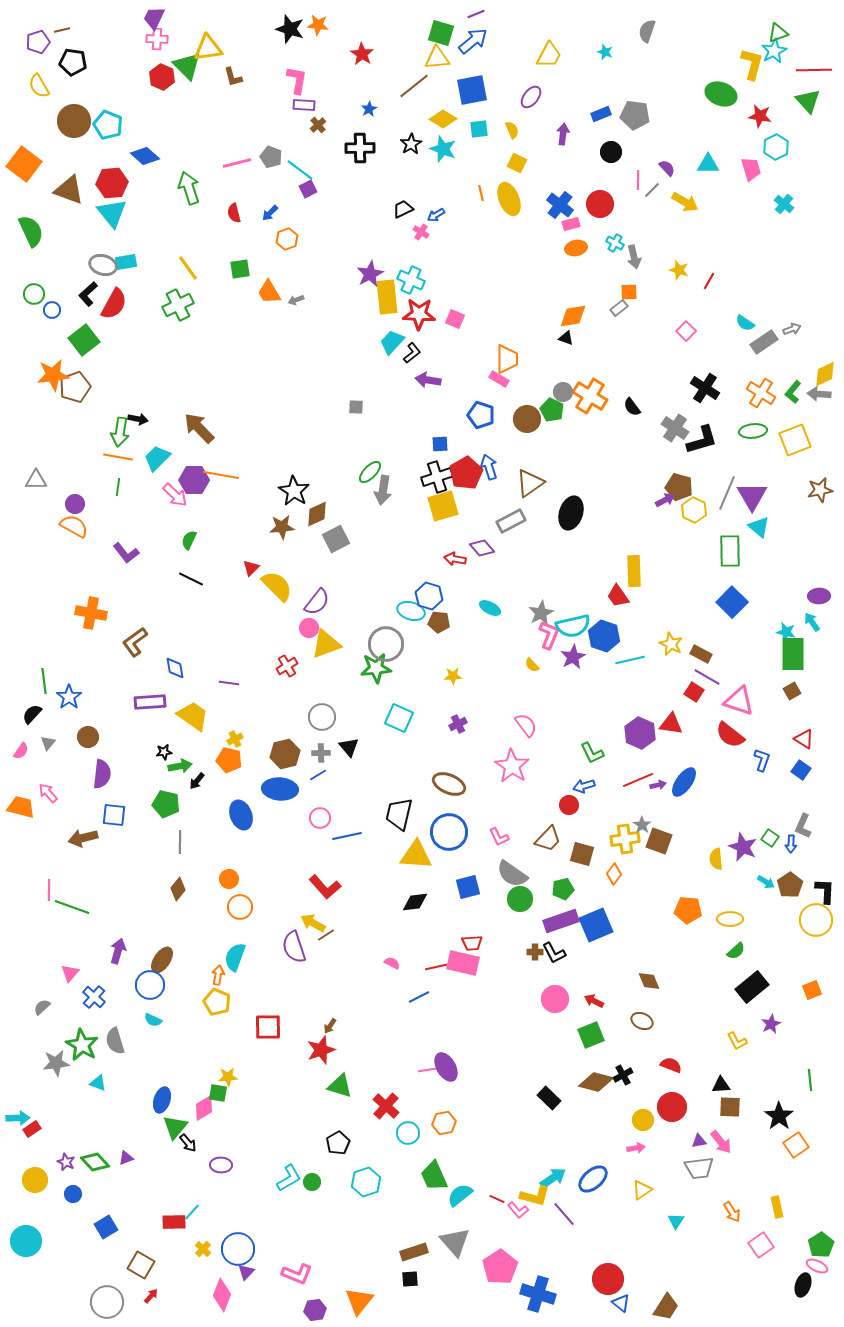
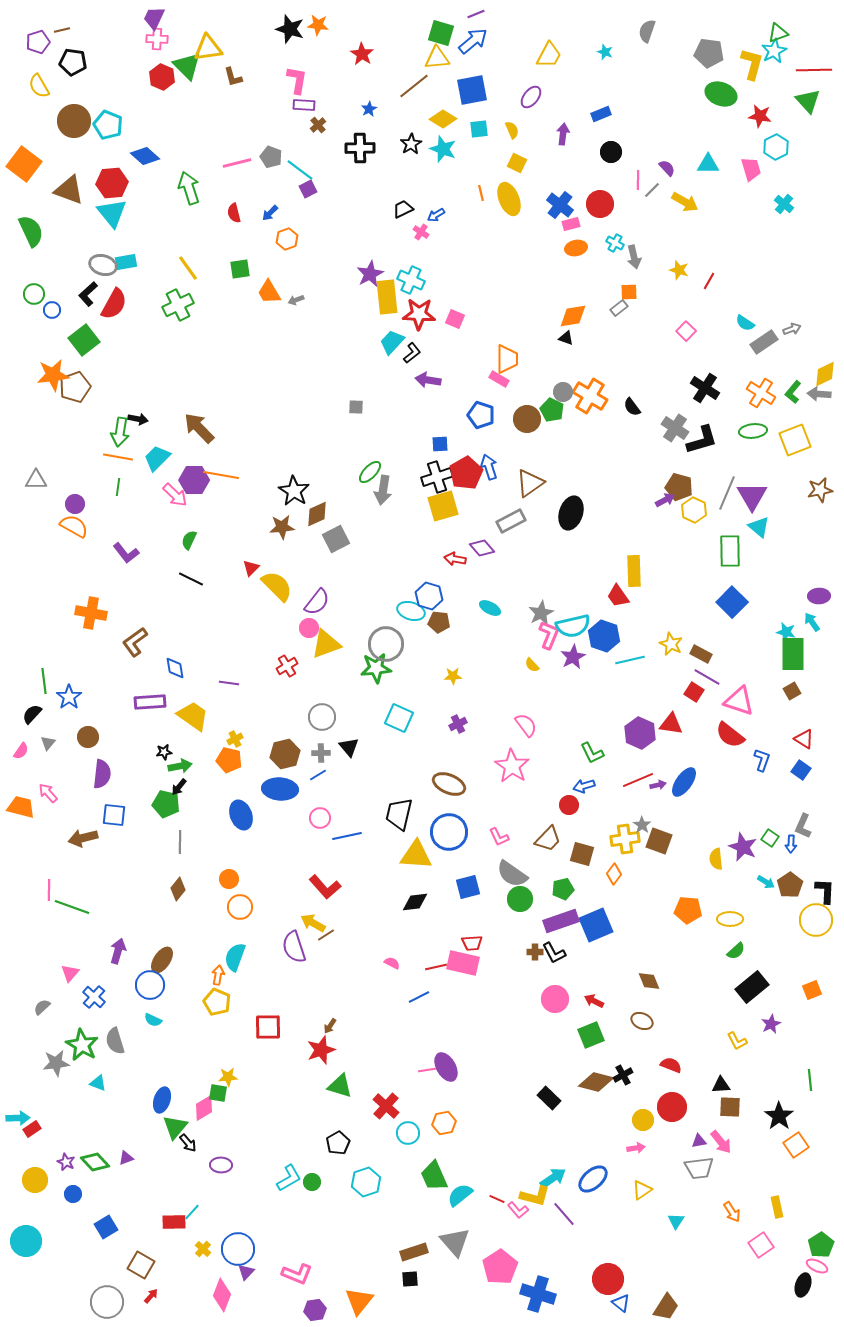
gray pentagon at (635, 115): moved 74 px right, 62 px up
black arrow at (197, 781): moved 18 px left, 6 px down
